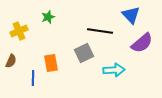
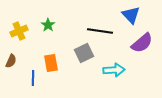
green star: moved 8 px down; rotated 16 degrees counterclockwise
